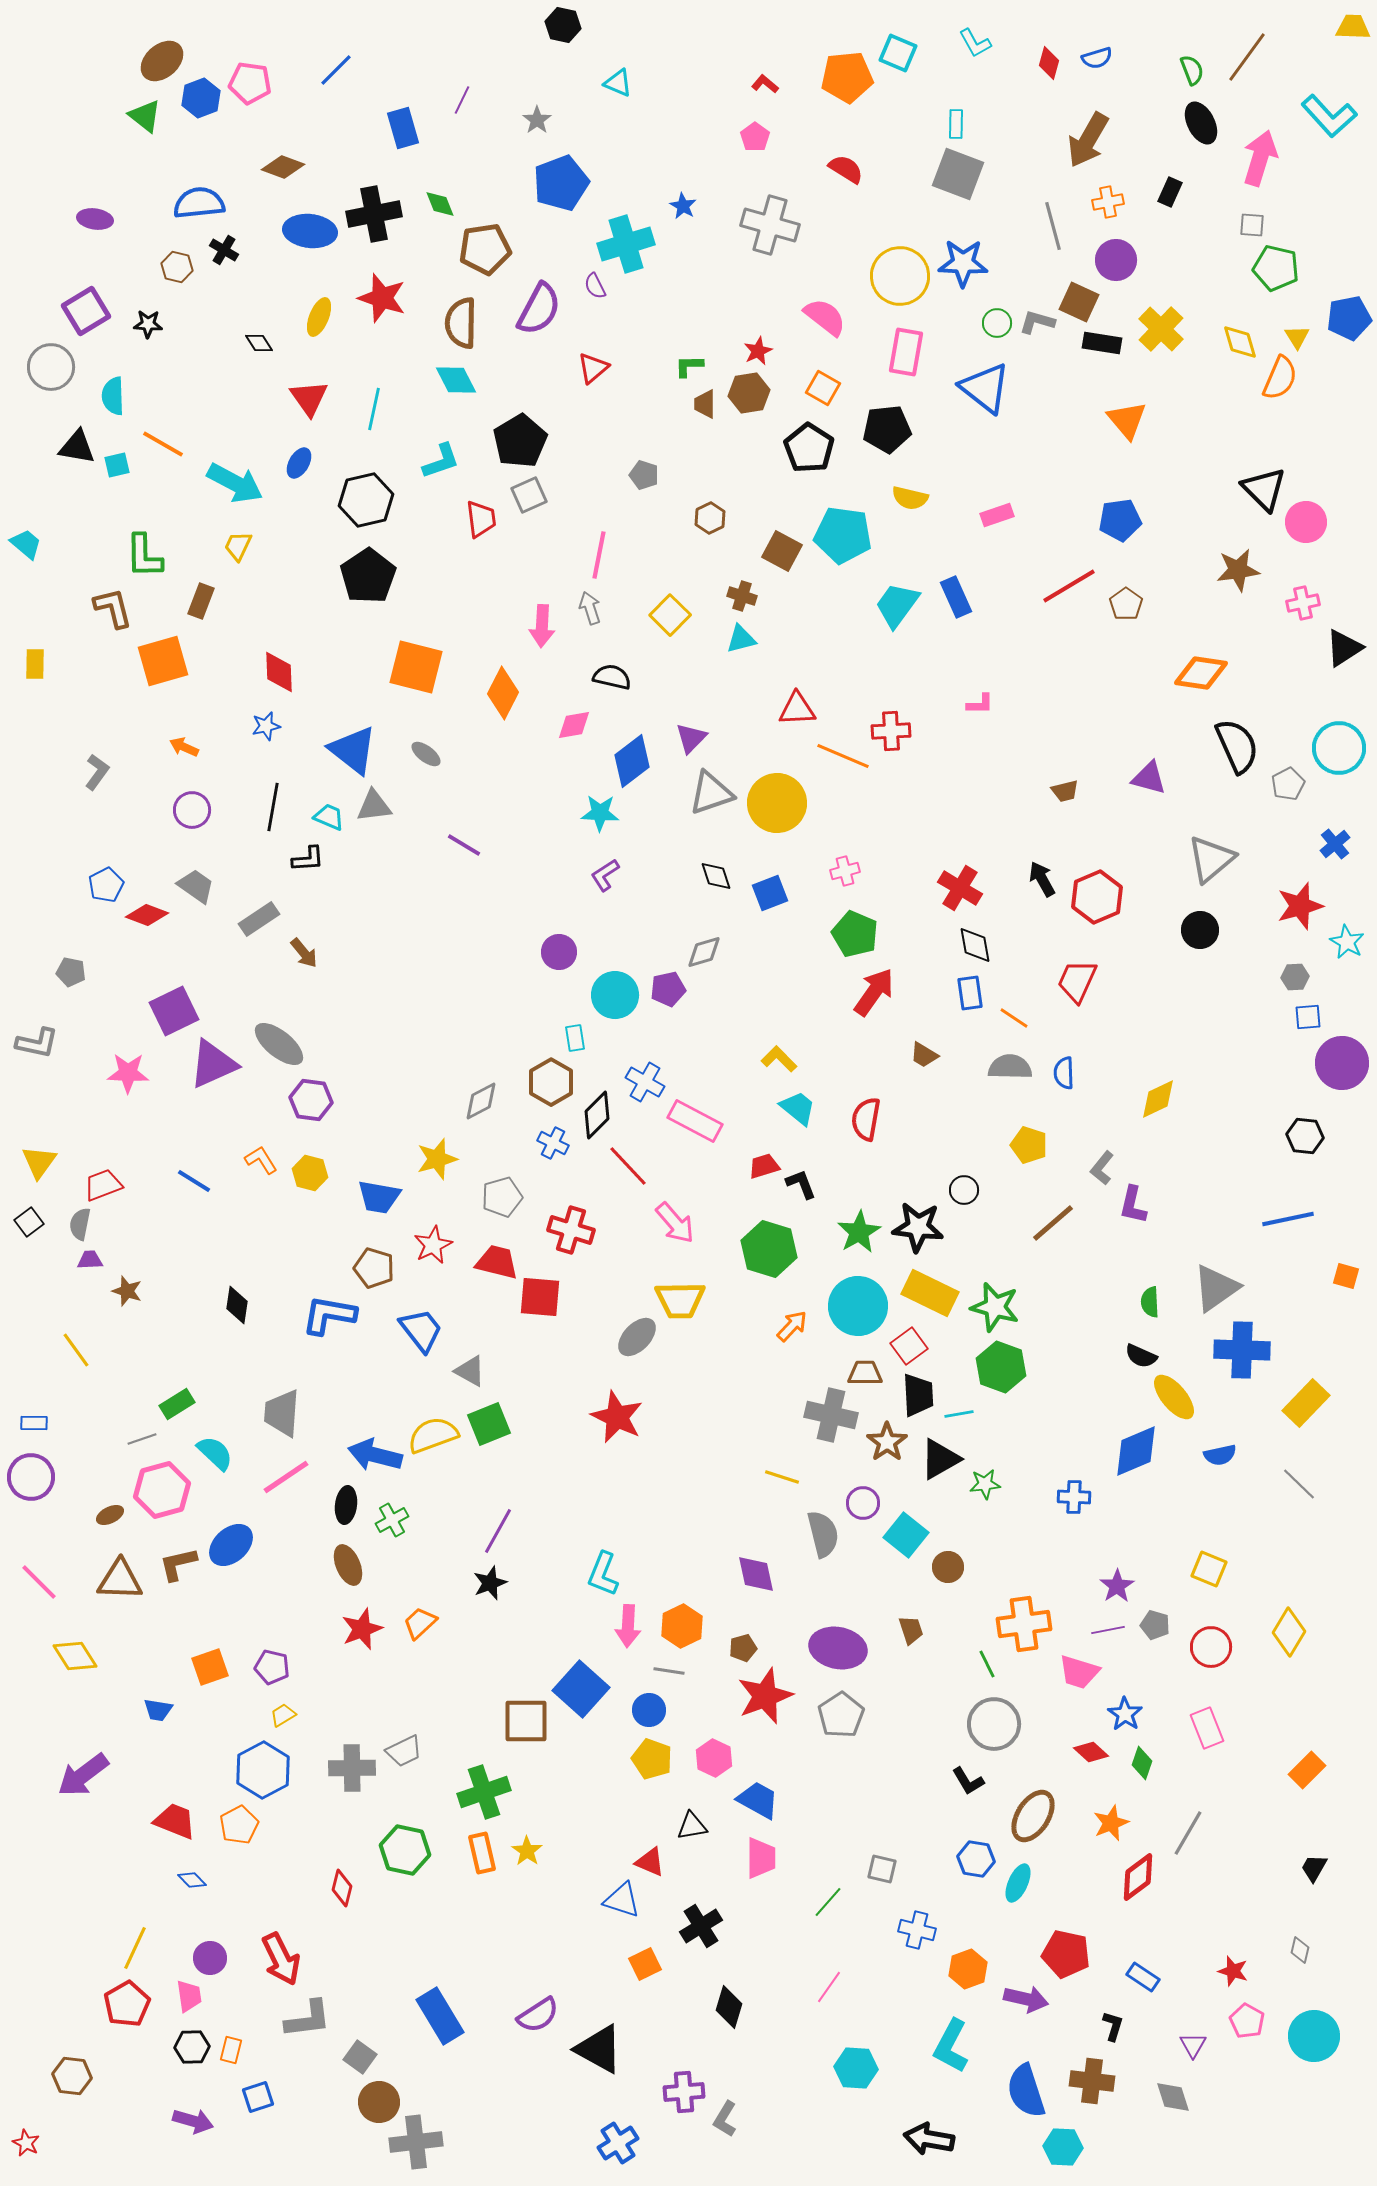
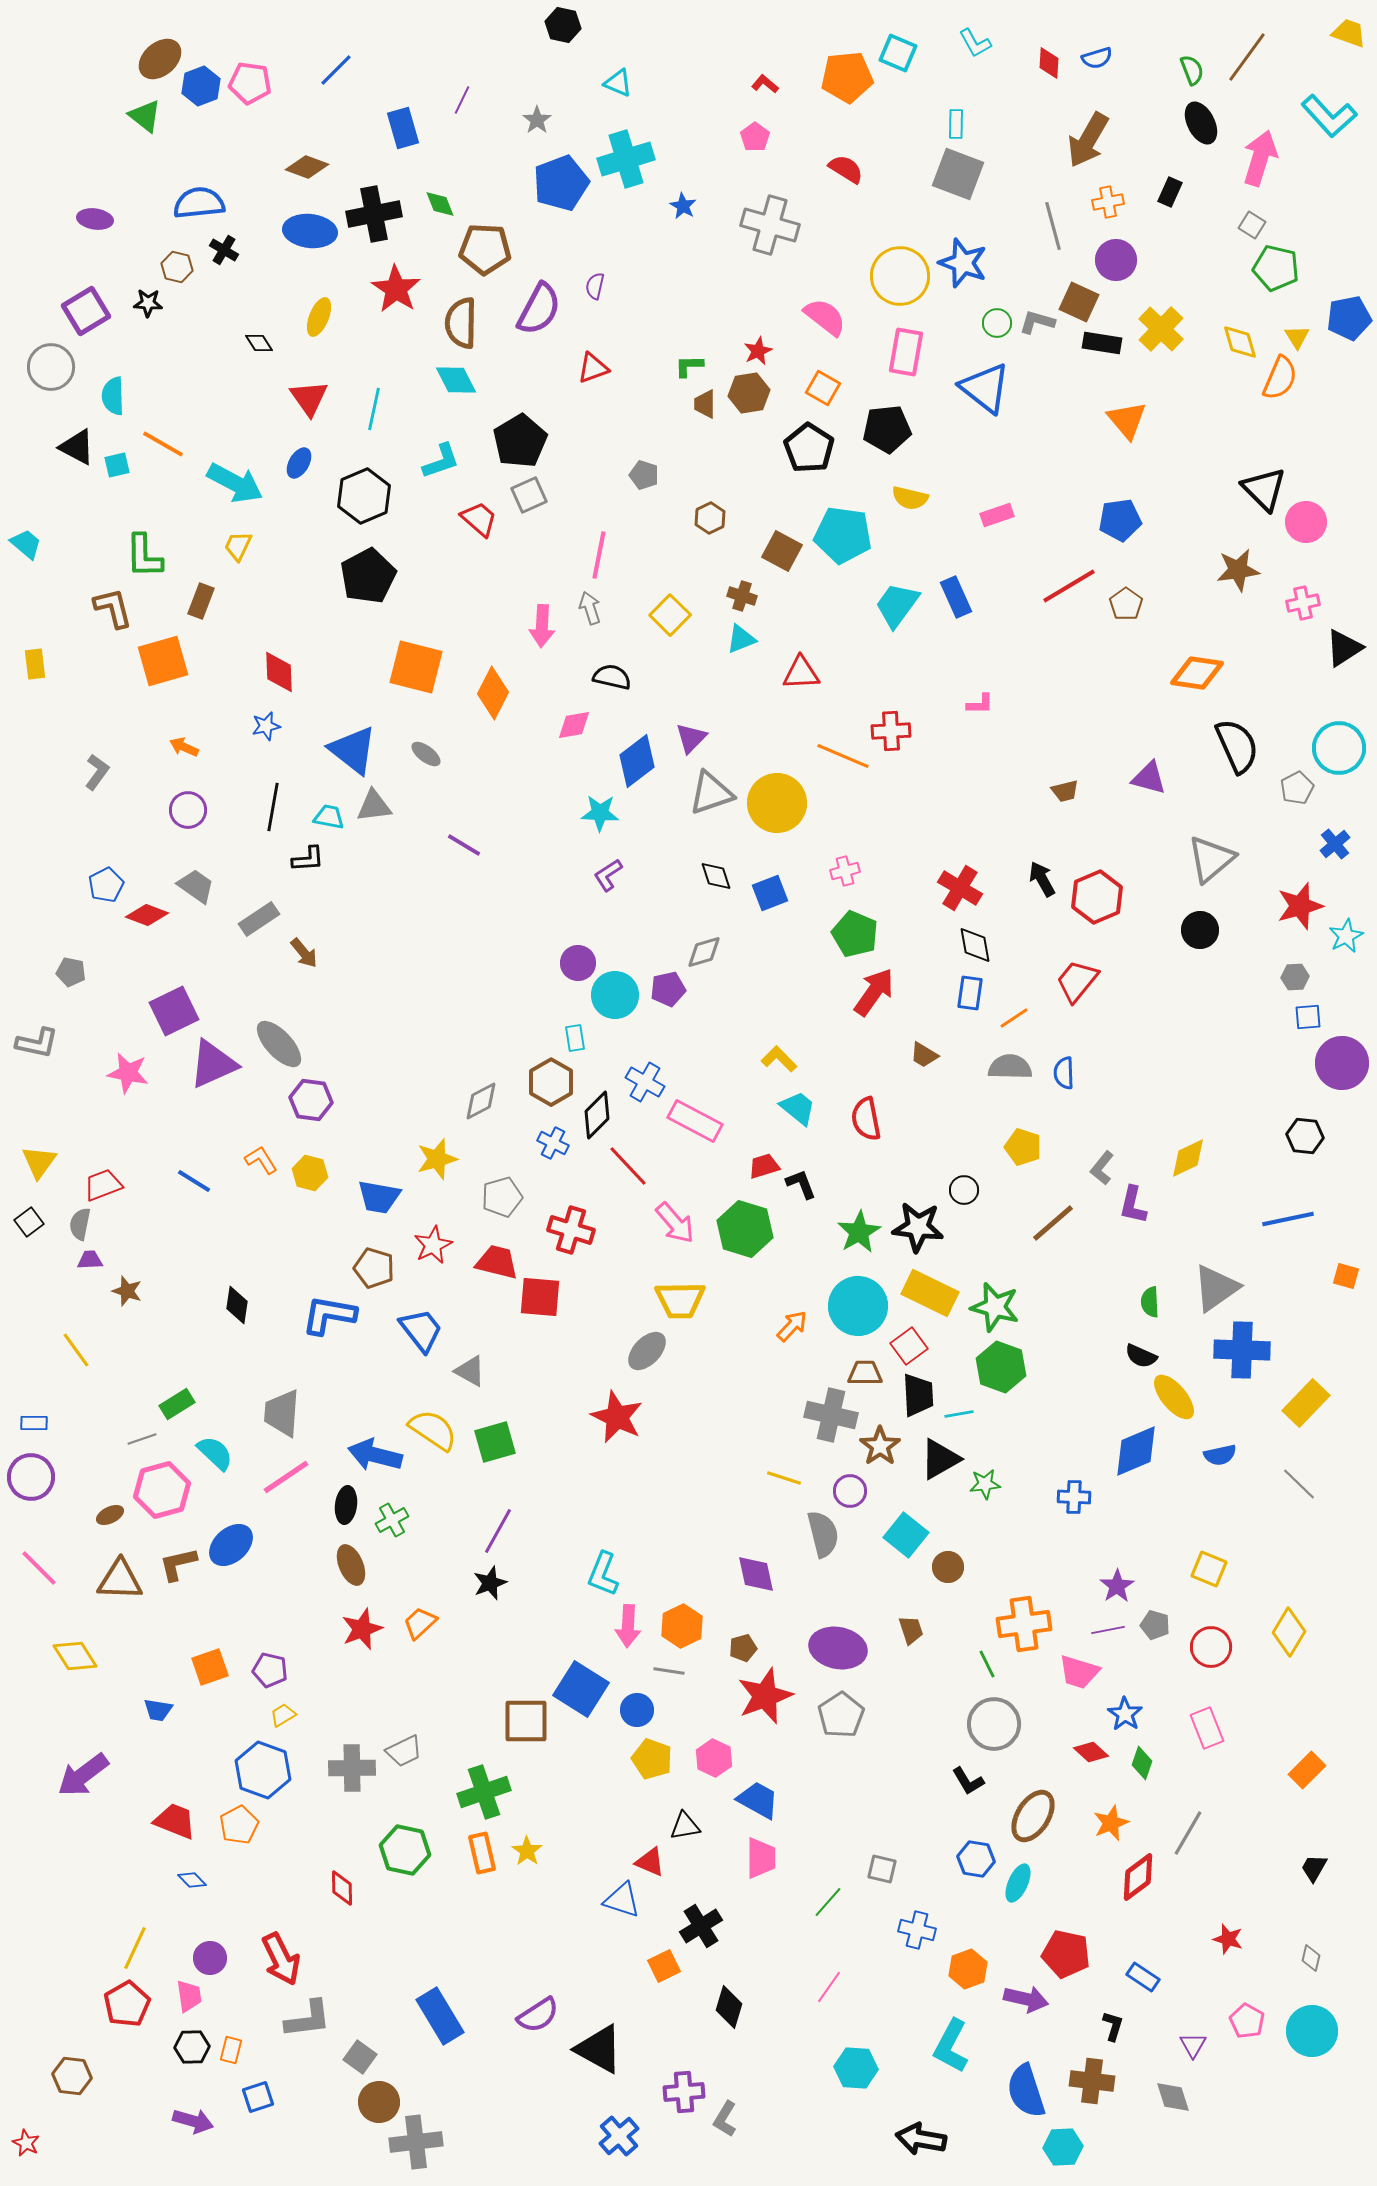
yellow trapezoid at (1353, 27): moved 4 px left, 6 px down; rotated 18 degrees clockwise
brown ellipse at (162, 61): moved 2 px left, 2 px up
red diamond at (1049, 63): rotated 12 degrees counterclockwise
blue hexagon at (201, 98): moved 12 px up
brown diamond at (283, 167): moved 24 px right
gray square at (1252, 225): rotated 28 degrees clockwise
cyan cross at (626, 244): moved 85 px up
brown pentagon at (485, 249): rotated 12 degrees clockwise
blue star at (963, 263): rotated 18 degrees clockwise
purple semicircle at (595, 286): rotated 40 degrees clockwise
red star at (382, 298): moved 14 px right, 9 px up; rotated 15 degrees clockwise
black star at (148, 324): moved 21 px up
red triangle at (593, 368): rotated 20 degrees clockwise
black triangle at (77, 447): rotated 18 degrees clockwise
black hexagon at (366, 500): moved 2 px left, 4 px up; rotated 10 degrees counterclockwise
red trapezoid at (481, 519): moved 2 px left; rotated 42 degrees counterclockwise
black pentagon at (368, 576): rotated 6 degrees clockwise
cyan triangle at (741, 639): rotated 8 degrees counterclockwise
yellow rectangle at (35, 664): rotated 8 degrees counterclockwise
orange diamond at (1201, 673): moved 4 px left
orange diamond at (503, 693): moved 10 px left
red triangle at (797, 709): moved 4 px right, 36 px up
blue diamond at (632, 761): moved 5 px right
gray pentagon at (1288, 784): moved 9 px right, 4 px down
purple circle at (192, 810): moved 4 px left
cyan trapezoid at (329, 817): rotated 12 degrees counterclockwise
purple L-shape at (605, 875): moved 3 px right
cyan star at (1347, 942): moved 1 px left, 6 px up; rotated 16 degrees clockwise
purple circle at (559, 952): moved 19 px right, 11 px down
red trapezoid at (1077, 981): rotated 15 degrees clockwise
blue rectangle at (970, 993): rotated 16 degrees clockwise
orange line at (1014, 1018): rotated 68 degrees counterclockwise
gray ellipse at (279, 1044): rotated 8 degrees clockwise
pink star at (128, 1073): rotated 9 degrees clockwise
yellow diamond at (1158, 1099): moved 30 px right, 59 px down
red semicircle at (866, 1119): rotated 21 degrees counterclockwise
yellow pentagon at (1029, 1145): moved 6 px left, 2 px down
green hexagon at (769, 1249): moved 24 px left, 20 px up
gray ellipse at (637, 1337): moved 10 px right, 14 px down
green square at (489, 1424): moved 6 px right, 18 px down; rotated 6 degrees clockwise
yellow semicircle at (433, 1435): moved 5 px up; rotated 54 degrees clockwise
brown star at (887, 1442): moved 7 px left, 4 px down
yellow line at (782, 1477): moved 2 px right, 1 px down
purple circle at (863, 1503): moved 13 px left, 12 px up
brown ellipse at (348, 1565): moved 3 px right
pink line at (39, 1582): moved 14 px up
purple pentagon at (272, 1667): moved 2 px left, 3 px down
blue square at (581, 1689): rotated 10 degrees counterclockwise
blue circle at (649, 1710): moved 12 px left
blue hexagon at (263, 1770): rotated 12 degrees counterclockwise
black triangle at (692, 1826): moved 7 px left
red diamond at (342, 1888): rotated 15 degrees counterclockwise
gray diamond at (1300, 1950): moved 11 px right, 8 px down
orange square at (645, 1964): moved 19 px right, 2 px down
red star at (1233, 1971): moved 5 px left, 32 px up
cyan circle at (1314, 2036): moved 2 px left, 5 px up
black arrow at (929, 2139): moved 8 px left
blue cross at (618, 2143): moved 1 px right, 7 px up; rotated 9 degrees counterclockwise
cyan hexagon at (1063, 2147): rotated 6 degrees counterclockwise
